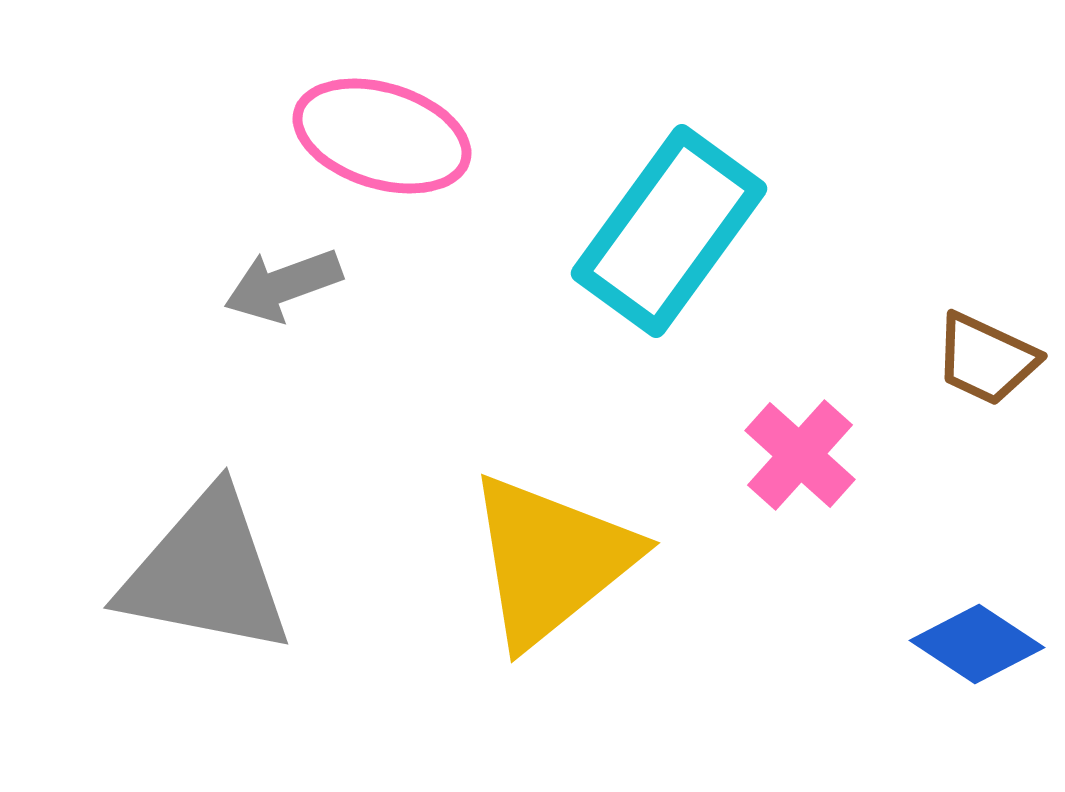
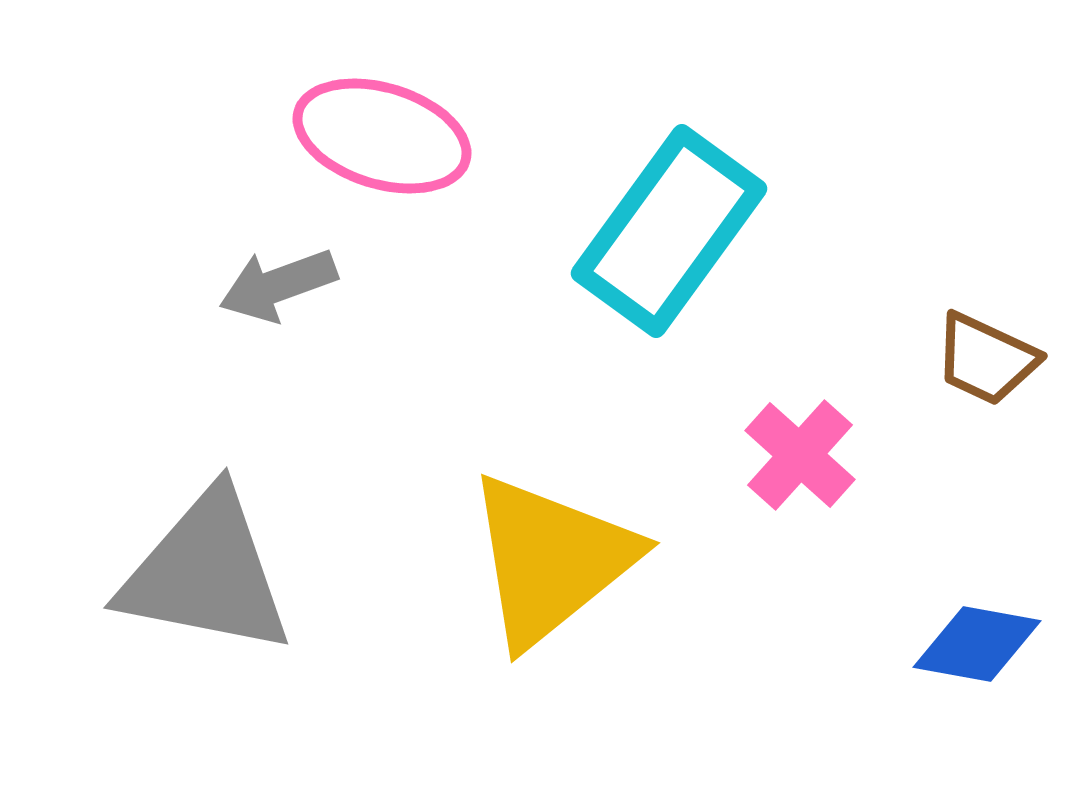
gray arrow: moved 5 px left
blue diamond: rotated 23 degrees counterclockwise
